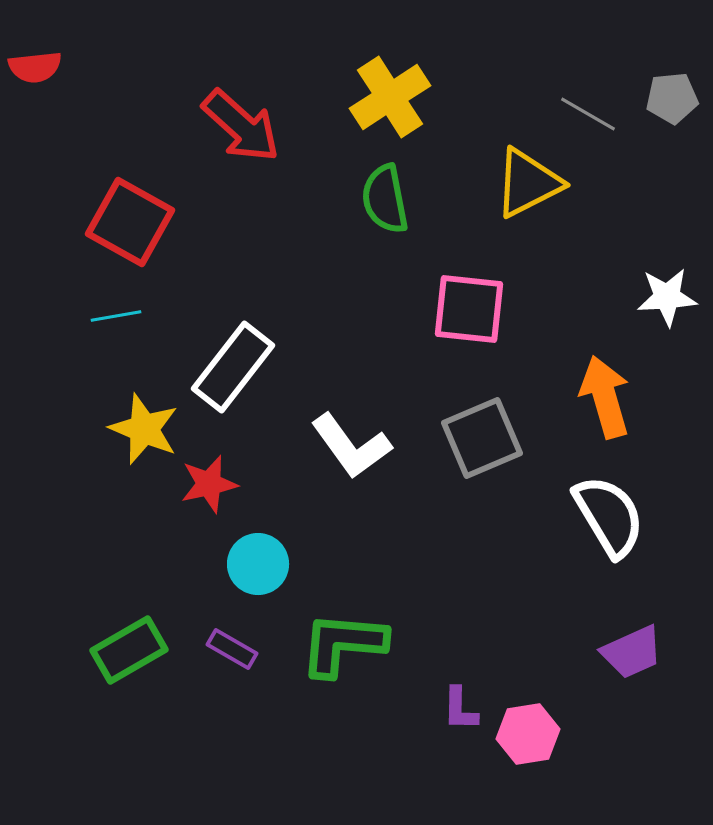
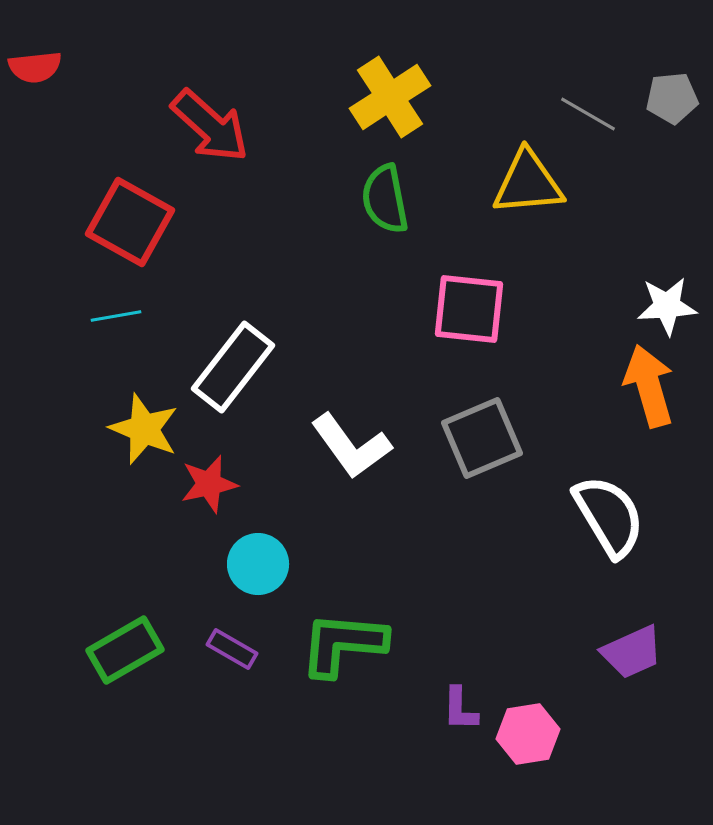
red arrow: moved 31 px left
yellow triangle: rotated 22 degrees clockwise
white star: moved 9 px down
orange arrow: moved 44 px right, 11 px up
green rectangle: moved 4 px left
